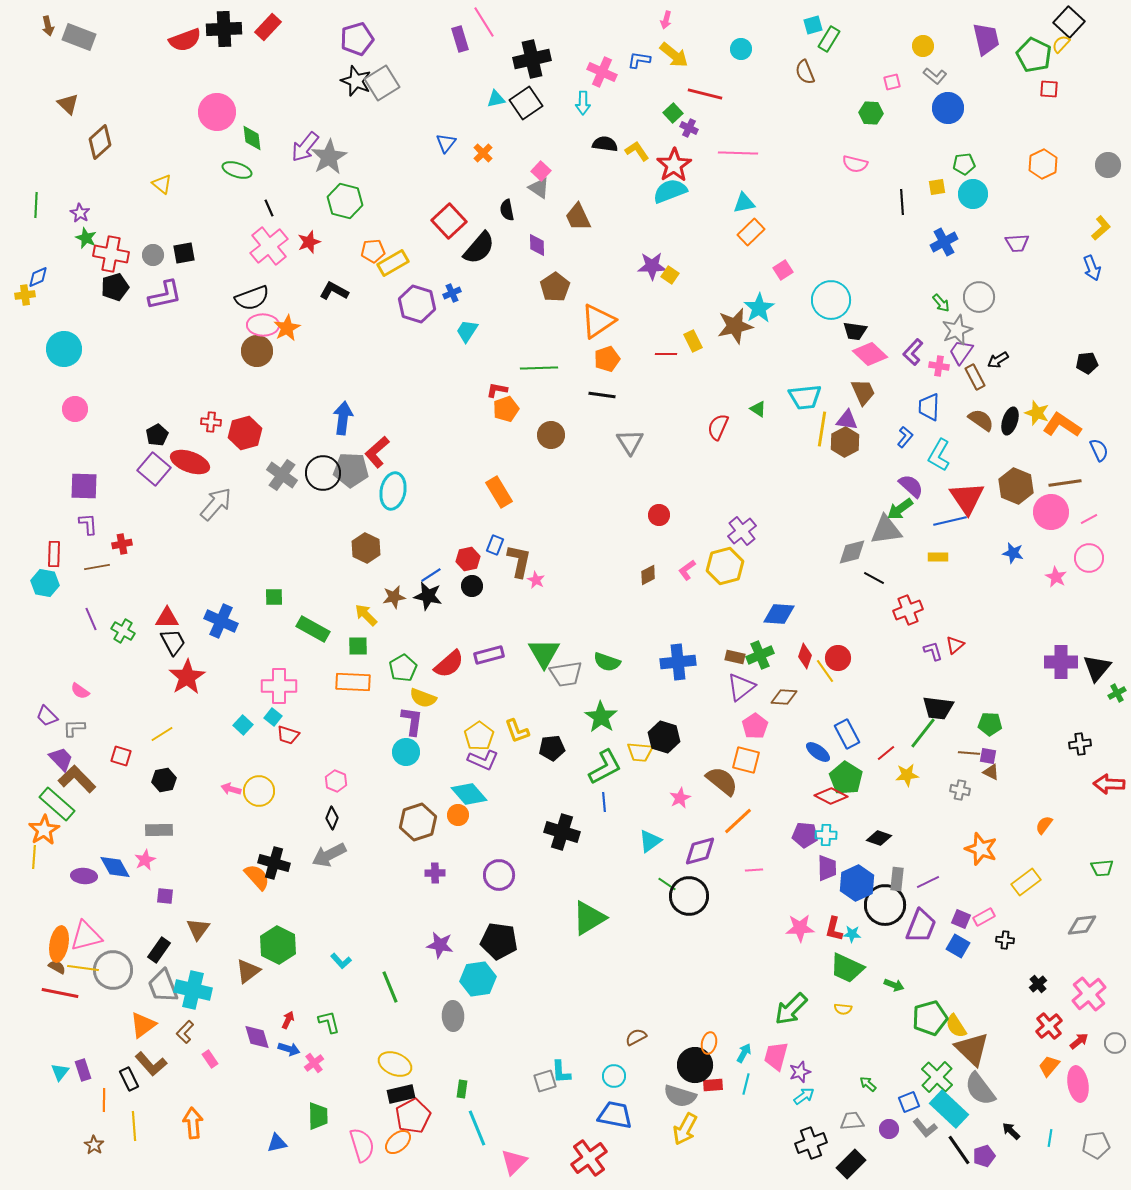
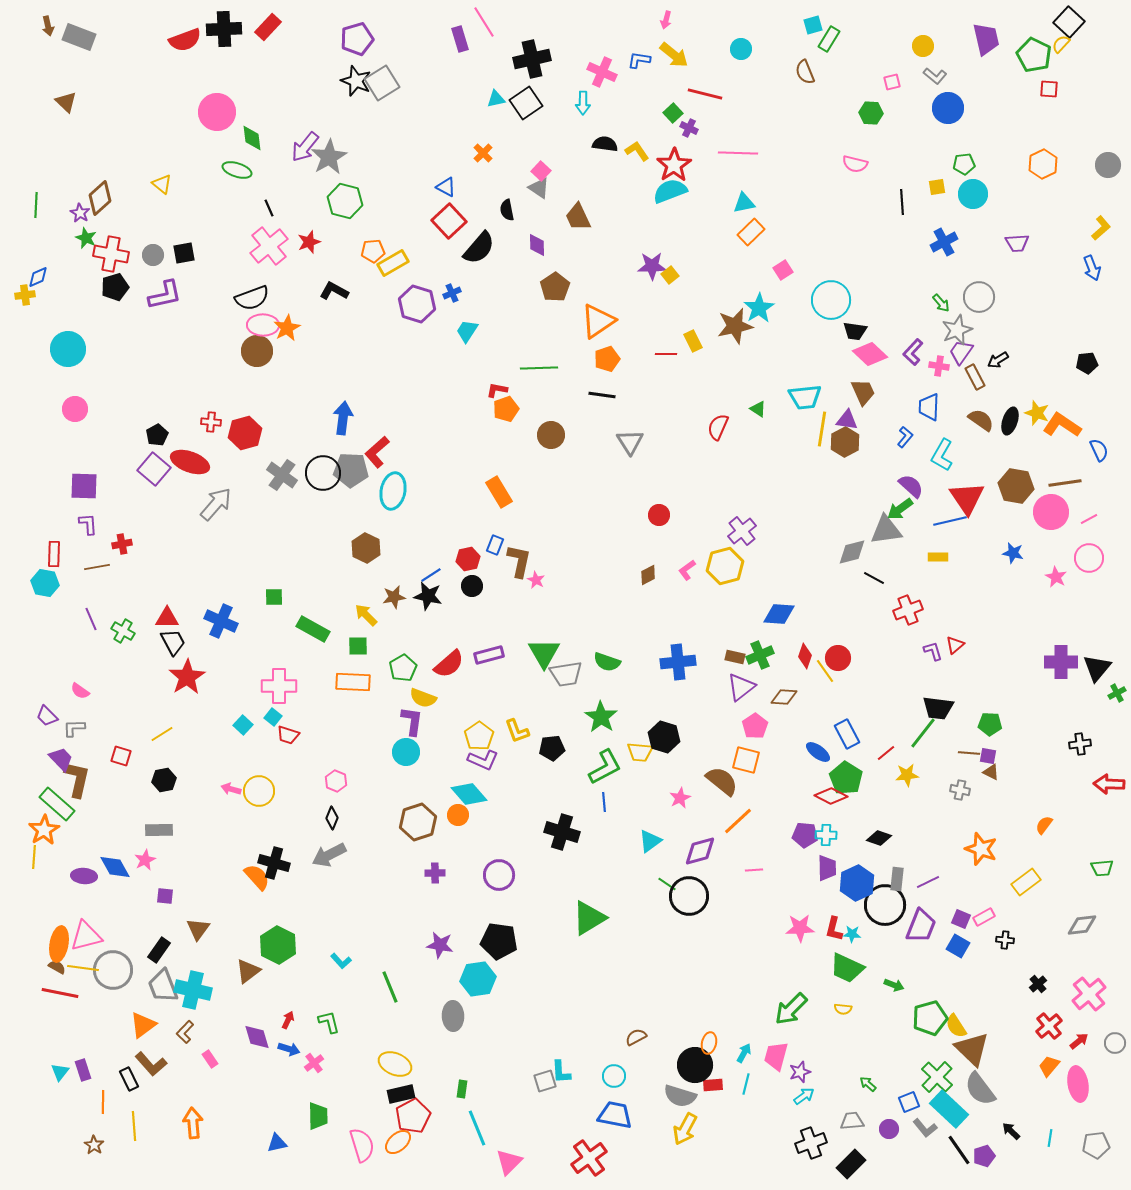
brown triangle at (68, 104): moved 2 px left, 2 px up
brown diamond at (100, 142): moved 56 px down
blue triangle at (446, 143): moved 44 px down; rotated 40 degrees counterclockwise
yellow square at (670, 275): rotated 18 degrees clockwise
cyan circle at (64, 349): moved 4 px right
cyan L-shape at (939, 455): moved 3 px right
brown hexagon at (1016, 486): rotated 12 degrees counterclockwise
brown L-shape at (77, 779): rotated 57 degrees clockwise
orange line at (104, 1100): moved 1 px left, 2 px down
pink triangle at (514, 1162): moved 5 px left
